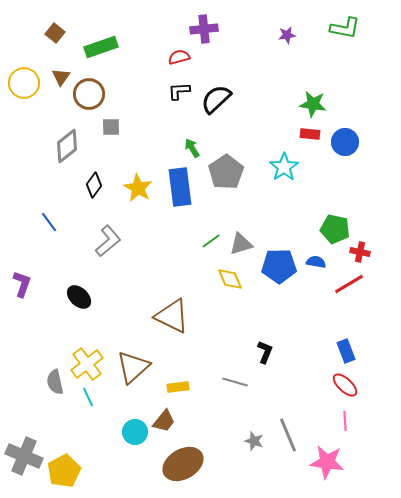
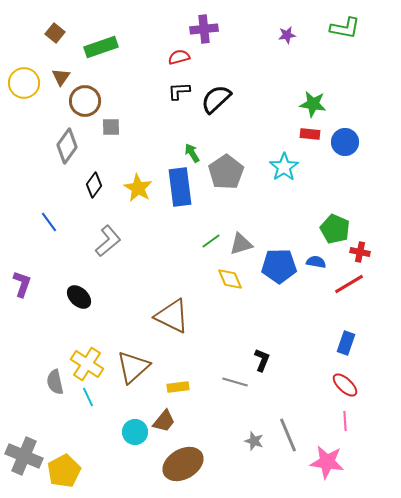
brown circle at (89, 94): moved 4 px left, 7 px down
gray diamond at (67, 146): rotated 16 degrees counterclockwise
green arrow at (192, 148): moved 5 px down
green pentagon at (335, 229): rotated 12 degrees clockwise
blue rectangle at (346, 351): moved 8 px up; rotated 40 degrees clockwise
black L-shape at (265, 352): moved 3 px left, 8 px down
yellow cross at (87, 364): rotated 20 degrees counterclockwise
